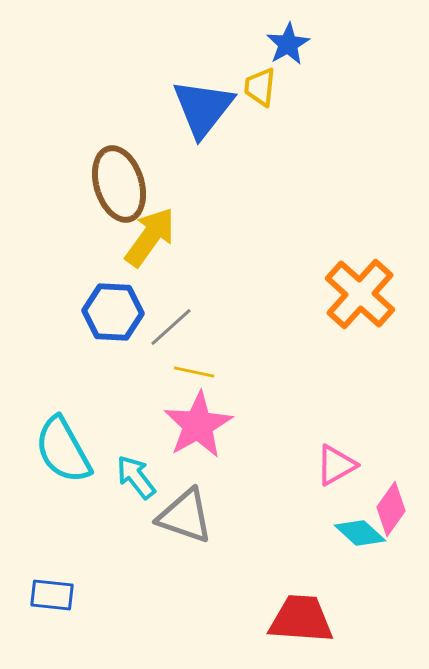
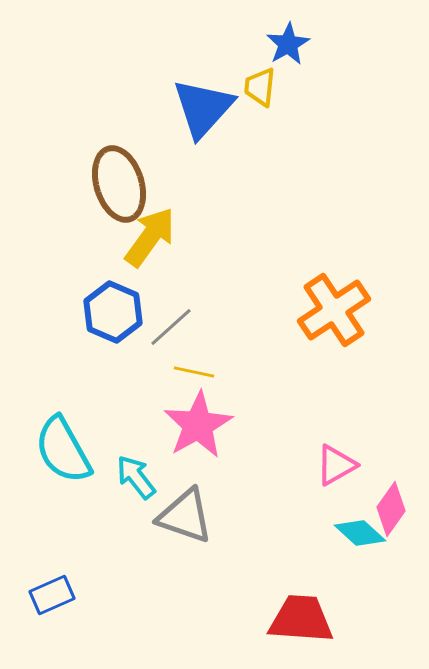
blue triangle: rotated 4 degrees clockwise
orange cross: moved 26 px left, 16 px down; rotated 14 degrees clockwise
blue hexagon: rotated 20 degrees clockwise
blue rectangle: rotated 30 degrees counterclockwise
